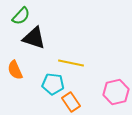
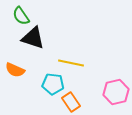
green semicircle: rotated 102 degrees clockwise
black triangle: moved 1 px left
orange semicircle: rotated 42 degrees counterclockwise
